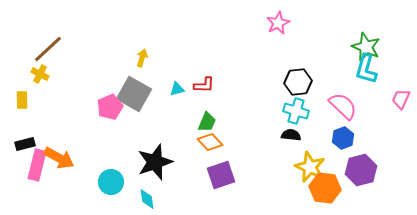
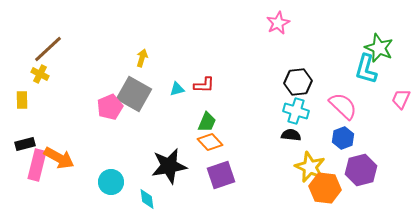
green star: moved 13 px right, 1 px down
black star: moved 14 px right, 4 px down; rotated 9 degrees clockwise
